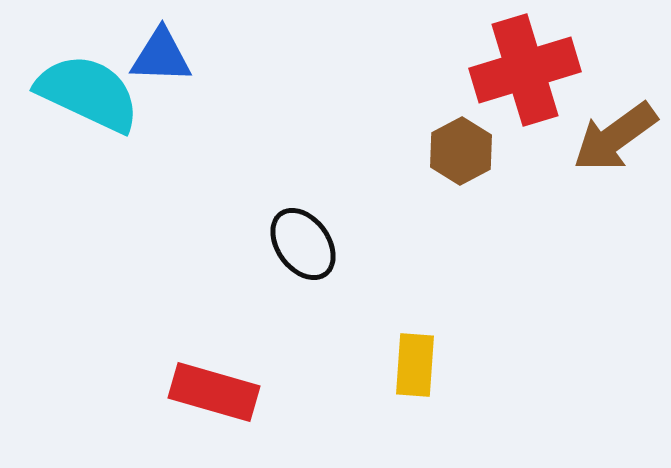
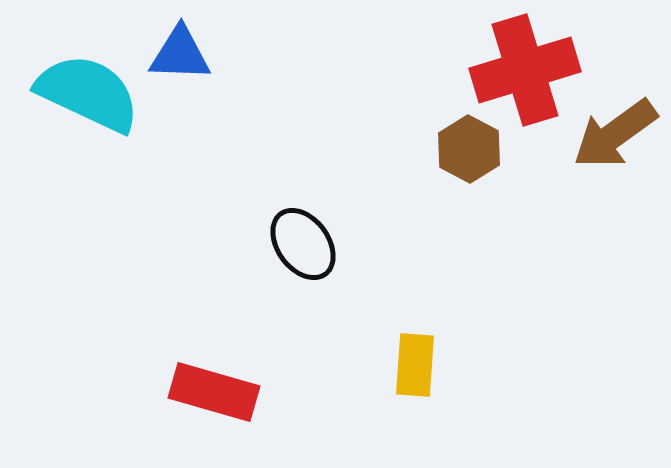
blue triangle: moved 19 px right, 2 px up
brown arrow: moved 3 px up
brown hexagon: moved 8 px right, 2 px up; rotated 4 degrees counterclockwise
